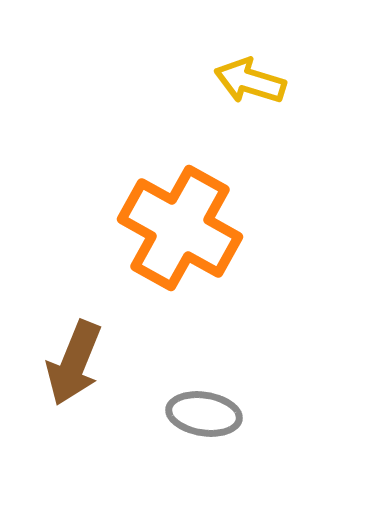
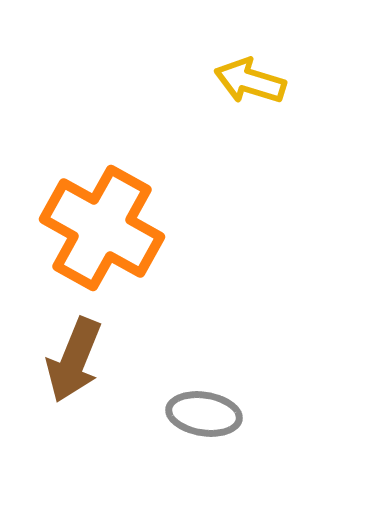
orange cross: moved 78 px left
brown arrow: moved 3 px up
